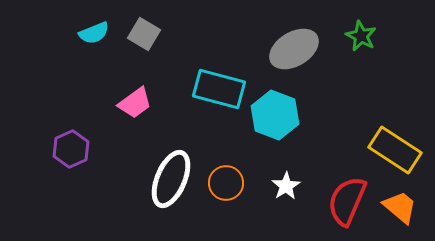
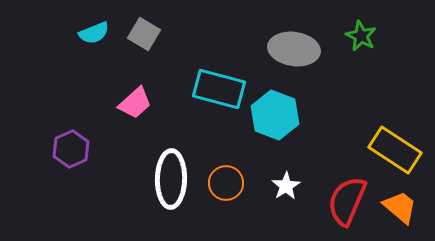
gray ellipse: rotated 39 degrees clockwise
pink trapezoid: rotated 6 degrees counterclockwise
white ellipse: rotated 22 degrees counterclockwise
